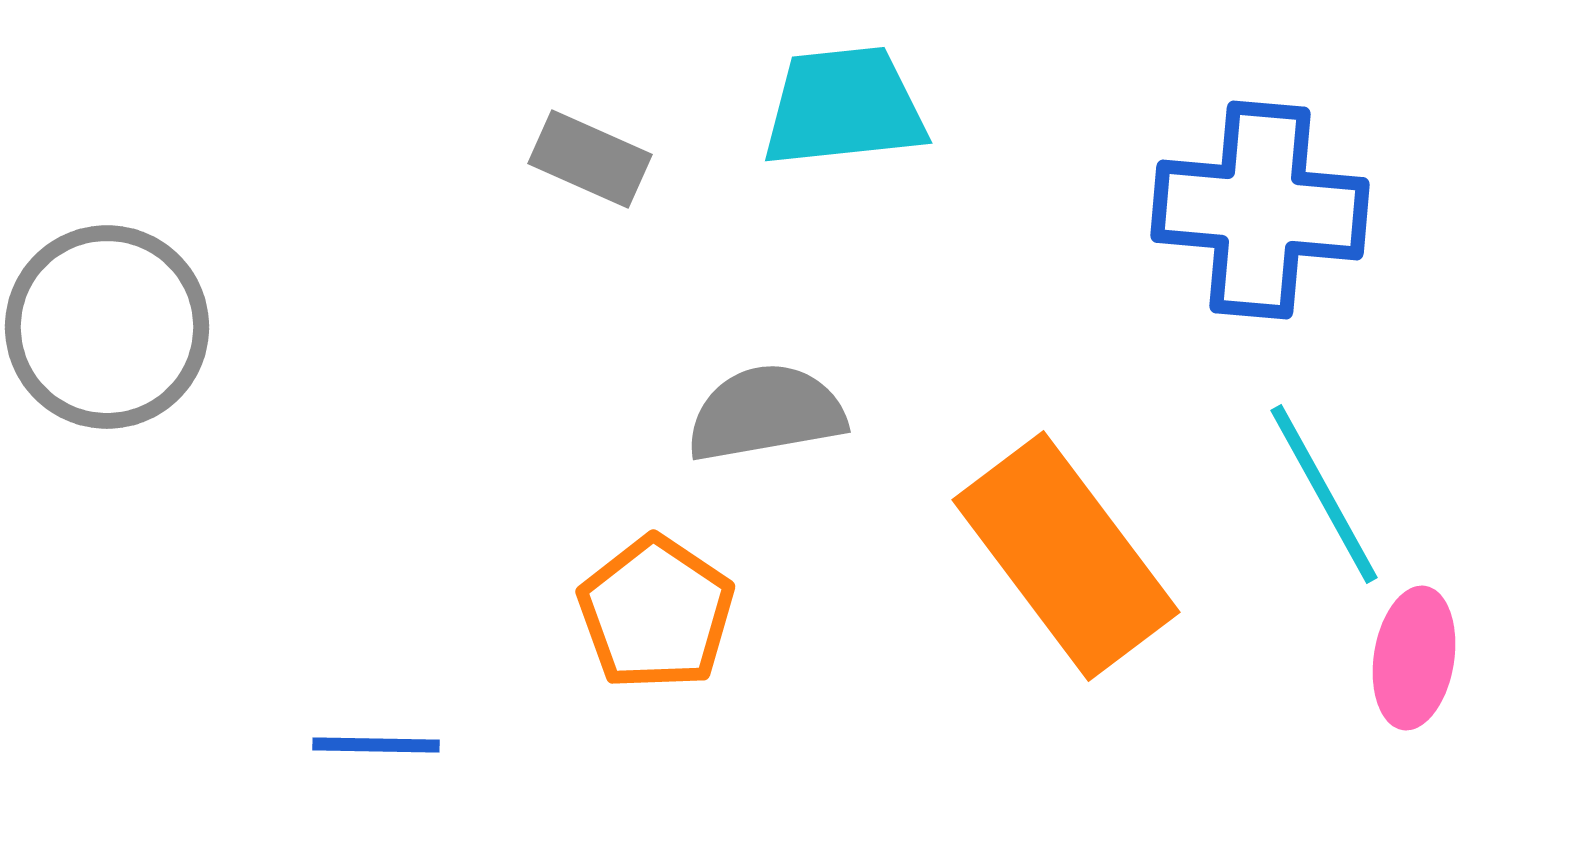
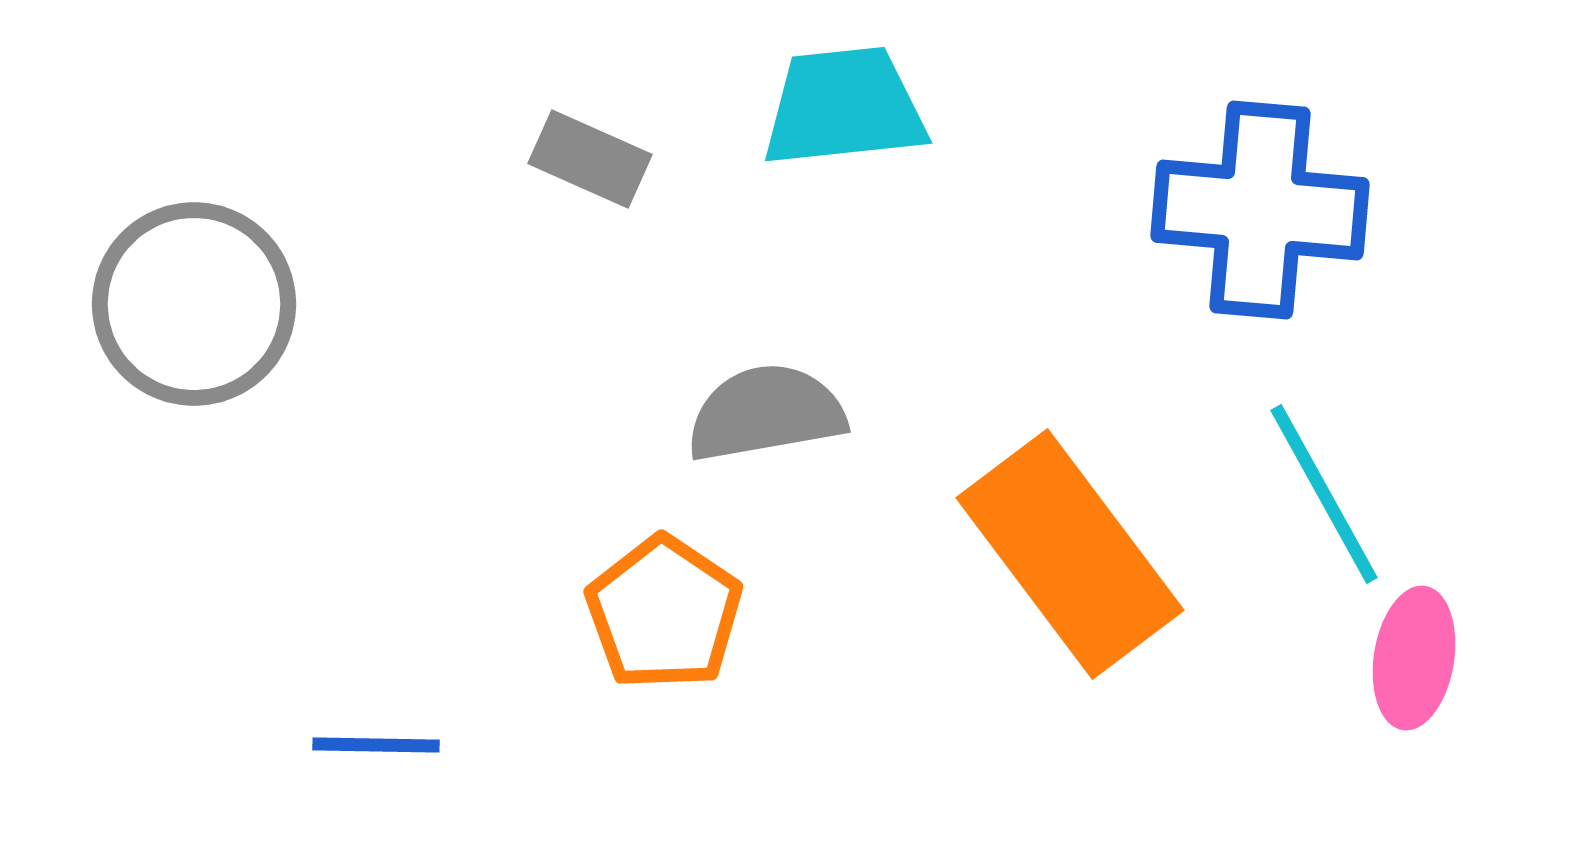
gray circle: moved 87 px right, 23 px up
orange rectangle: moved 4 px right, 2 px up
orange pentagon: moved 8 px right
